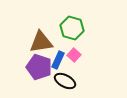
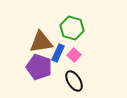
blue rectangle: moved 7 px up
black ellipse: moved 9 px right; rotated 30 degrees clockwise
